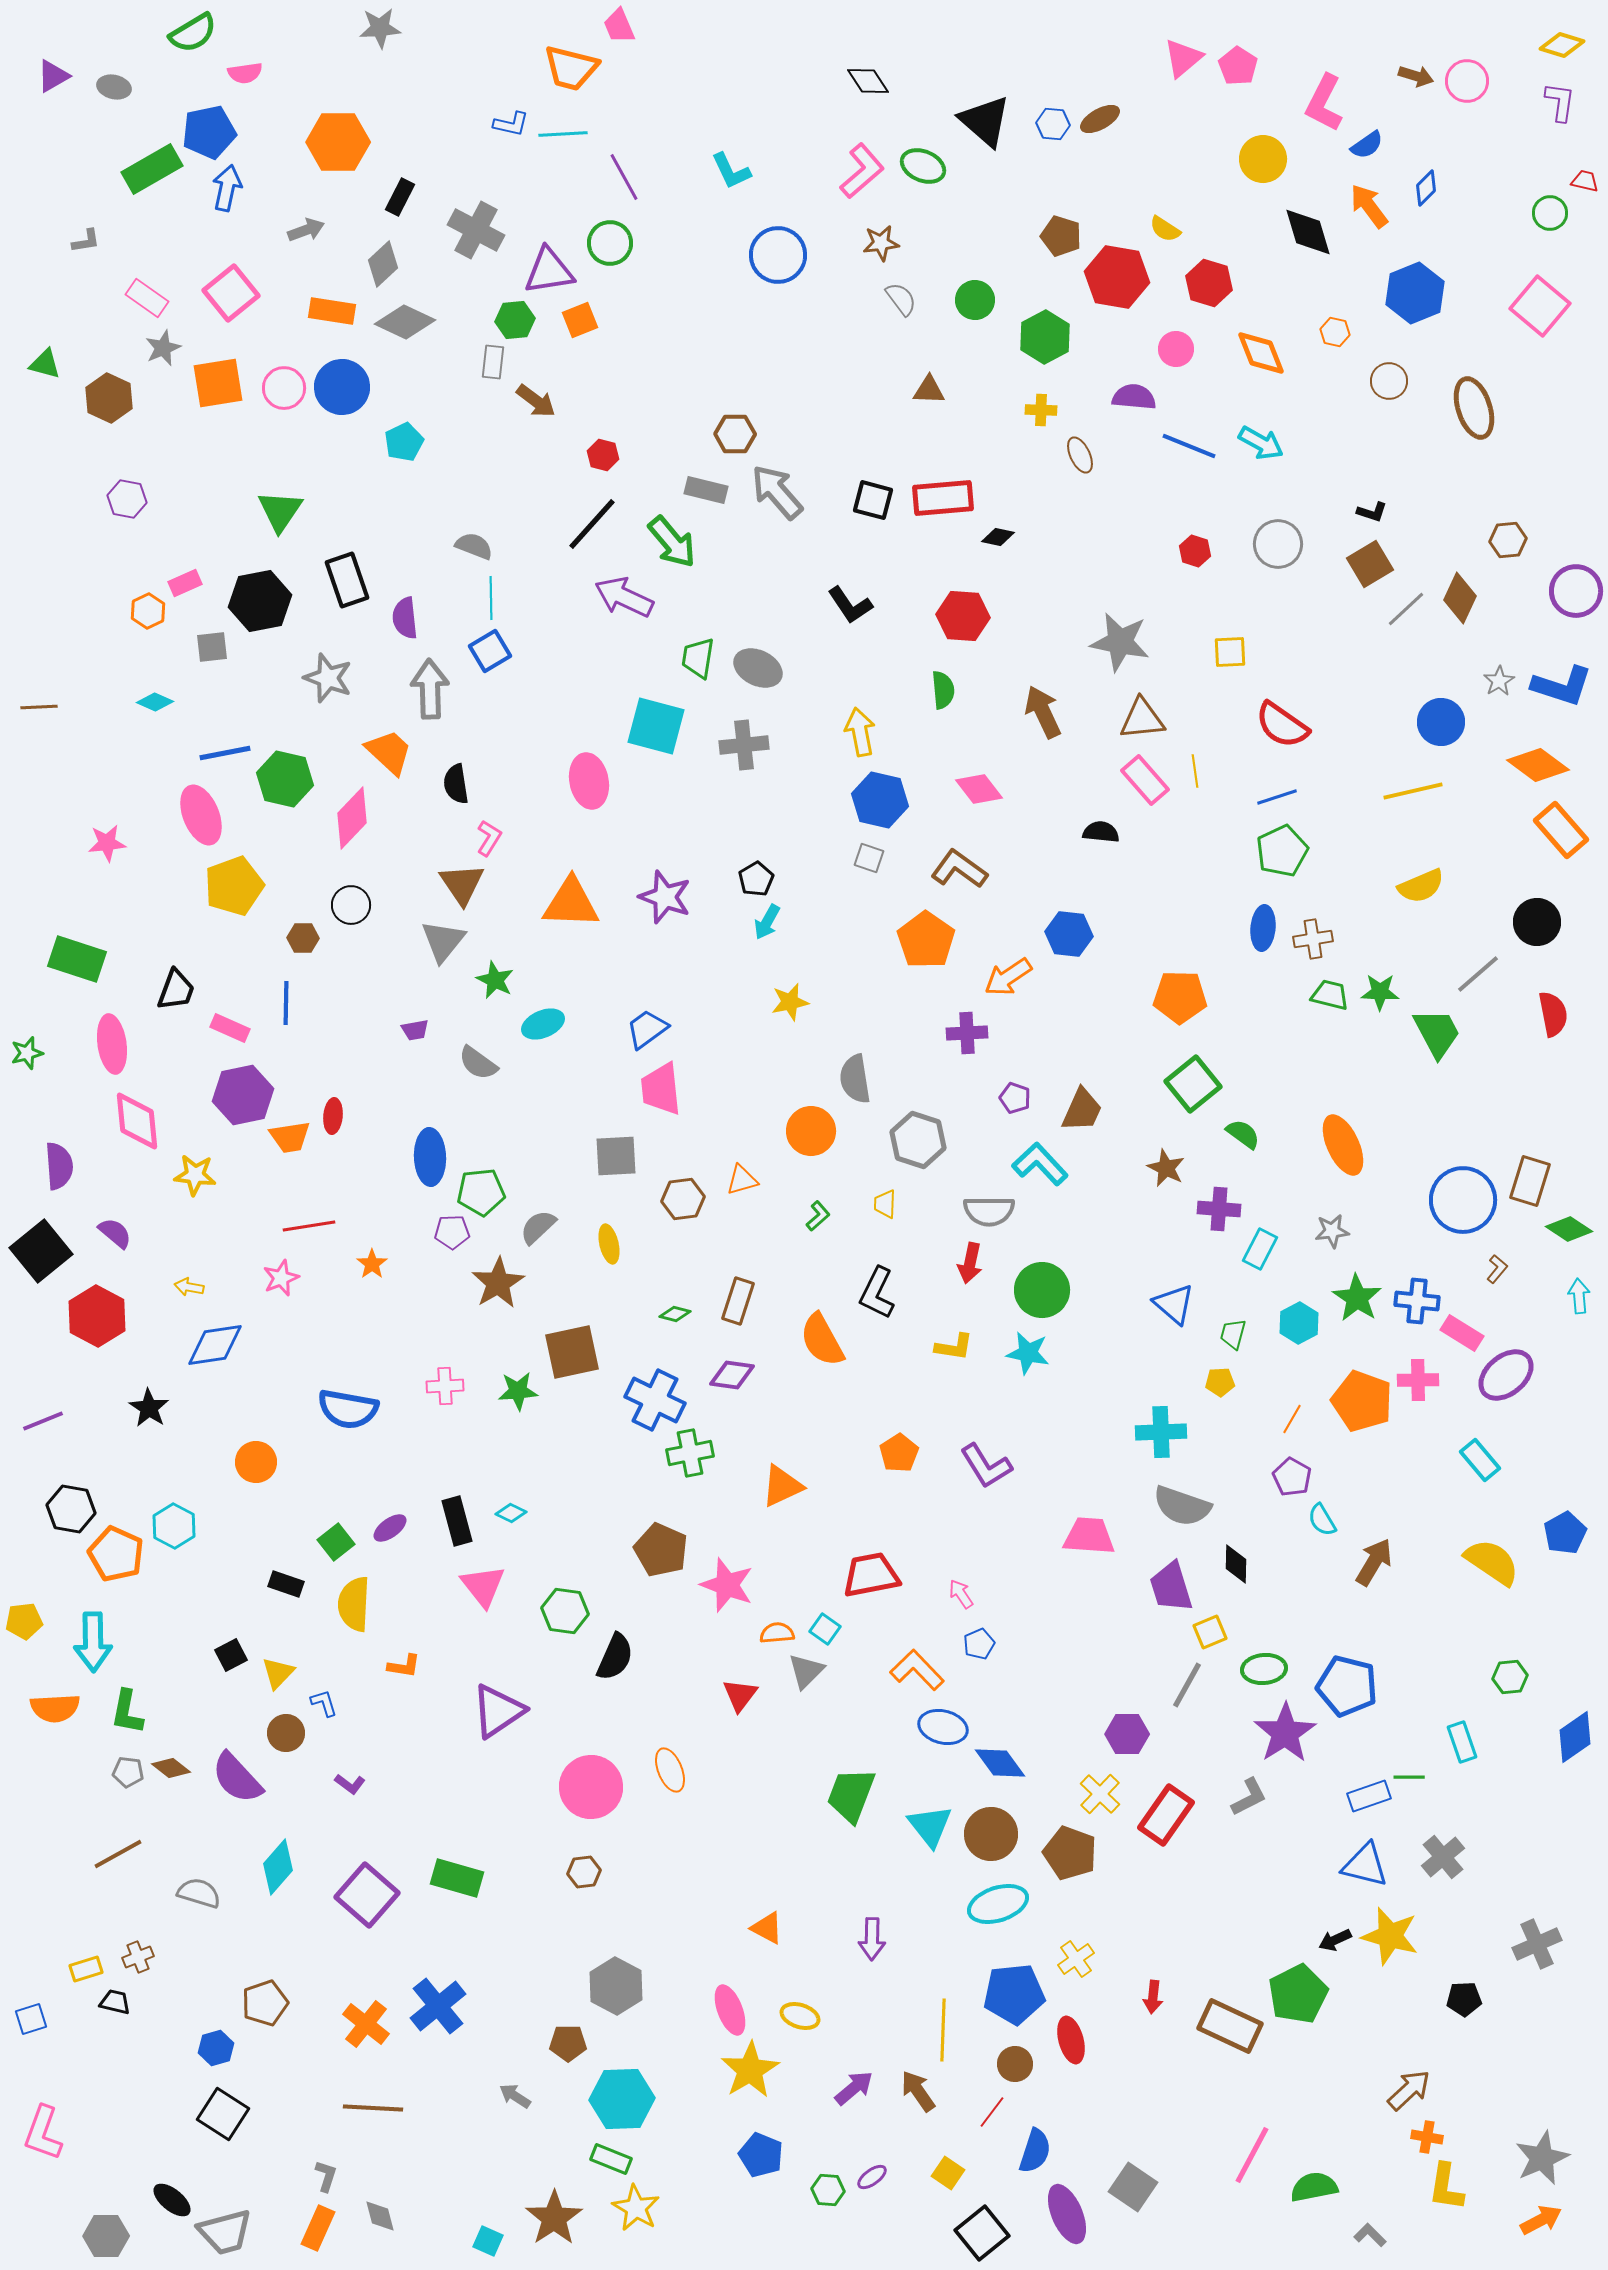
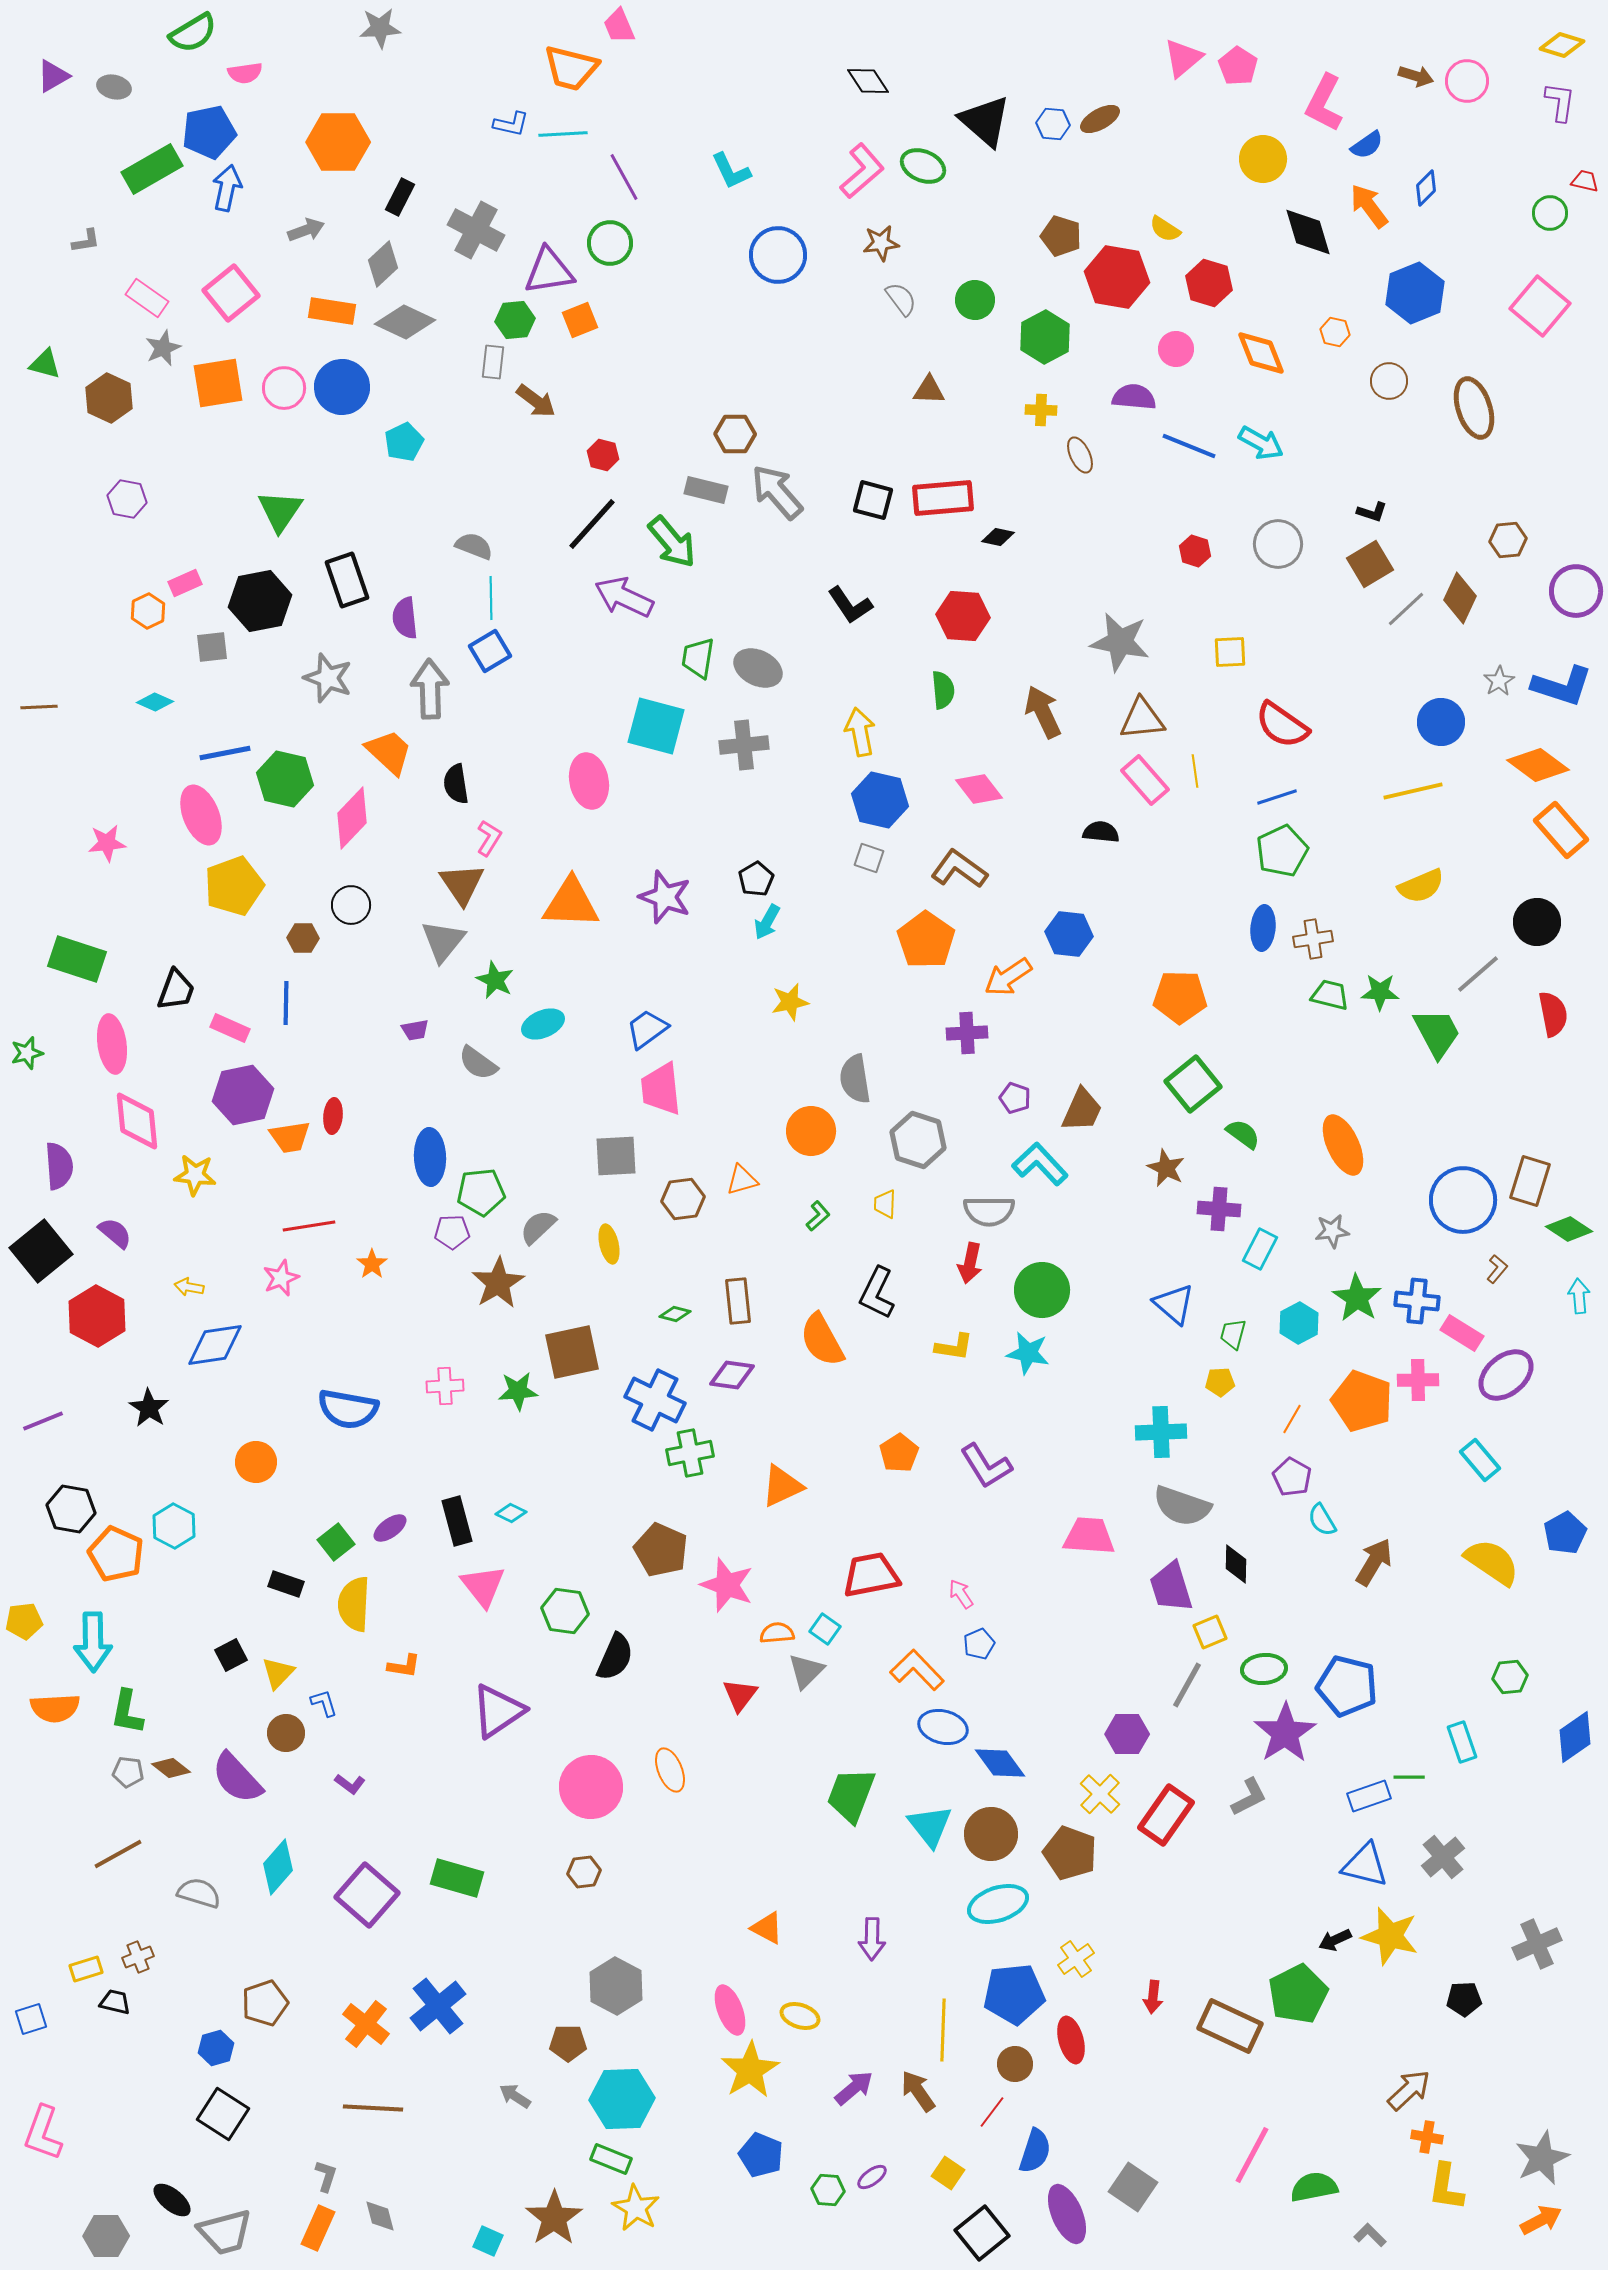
brown rectangle at (738, 1301): rotated 24 degrees counterclockwise
